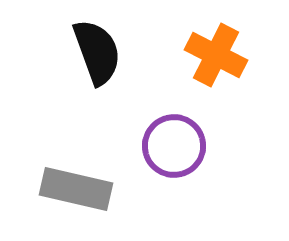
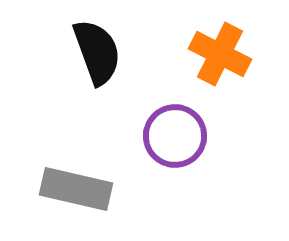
orange cross: moved 4 px right, 1 px up
purple circle: moved 1 px right, 10 px up
